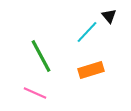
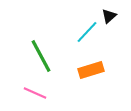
black triangle: rotated 28 degrees clockwise
